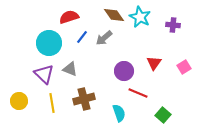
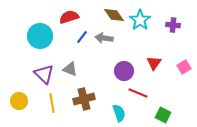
cyan star: moved 3 px down; rotated 10 degrees clockwise
gray arrow: rotated 48 degrees clockwise
cyan circle: moved 9 px left, 7 px up
green square: rotated 14 degrees counterclockwise
